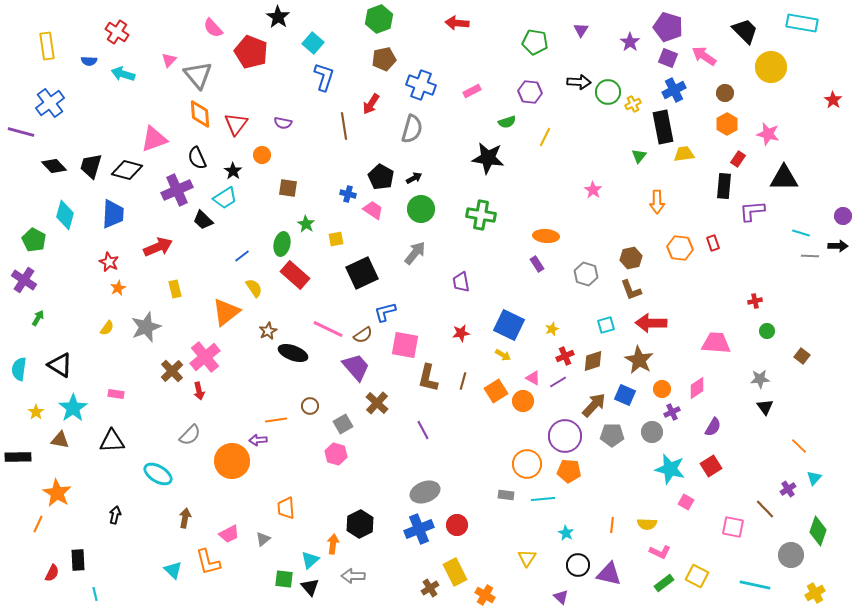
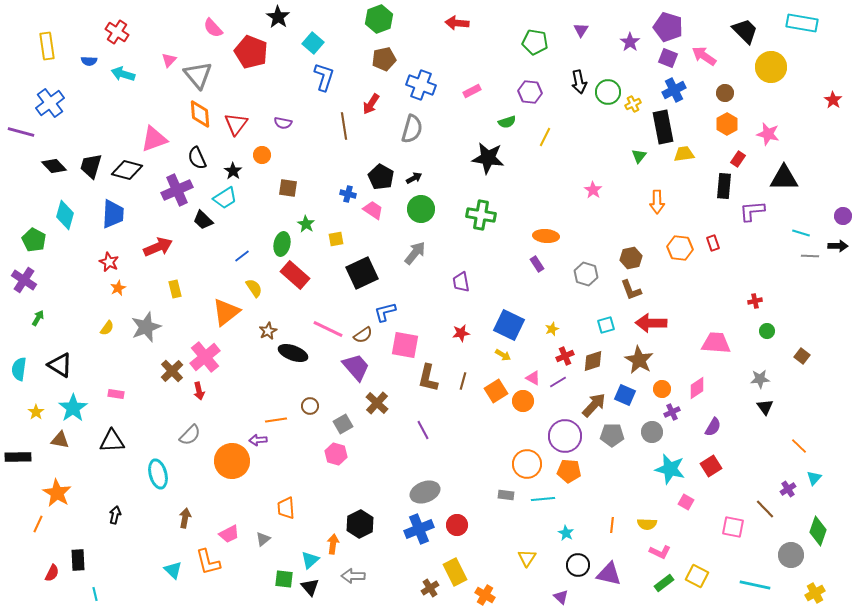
black arrow at (579, 82): rotated 75 degrees clockwise
cyan ellipse at (158, 474): rotated 44 degrees clockwise
